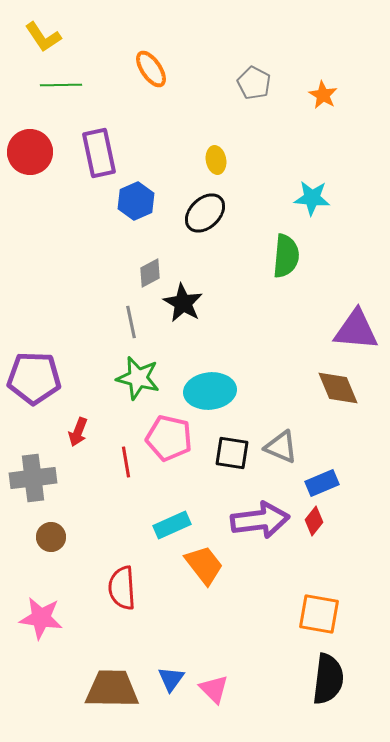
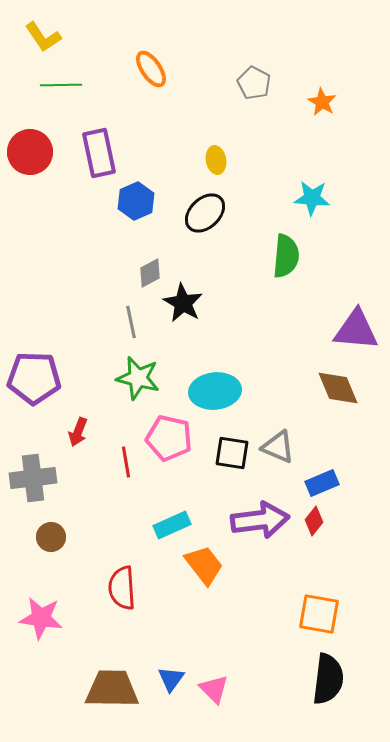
orange star: moved 1 px left, 7 px down
cyan ellipse: moved 5 px right
gray triangle: moved 3 px left
